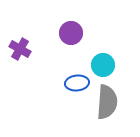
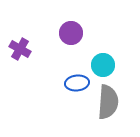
gray semicircle: moved 1 px right
